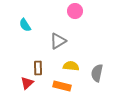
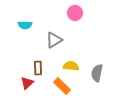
pink circle: moved 2 px down
cyan semicircle: rotated 56 degrees counterclockwise
gray triangle: moved 4 px left, 1 px up
orange rectangle: rotated 30 degrees clockwise
